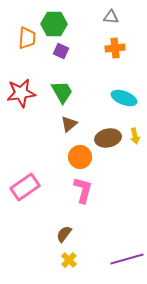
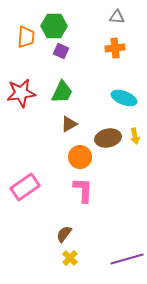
gray triangle: moved 6 px right
green hexagon: moved 2 px down
orange trapezoid: moved 1 px left, 1 px up
green trapezoid: rotated 55 degrees clockwise
brown triangle: rotated 12 degrees clockwise
pink L-shape: rotated 12 degrees counterclockwise
yellow cross: moved 1 px right, 2 px up
